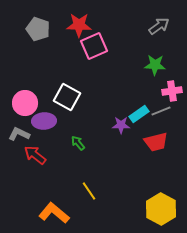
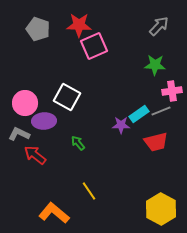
gray arrow: rotated 10 degrees counterclockwise
